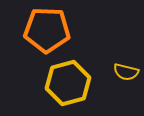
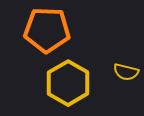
yellow hexagon: rotated 15 degrees counterclockwise
